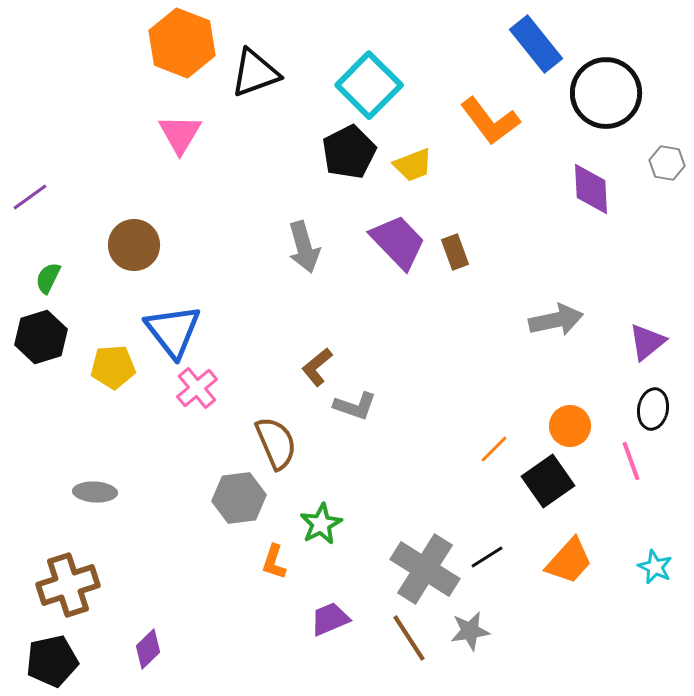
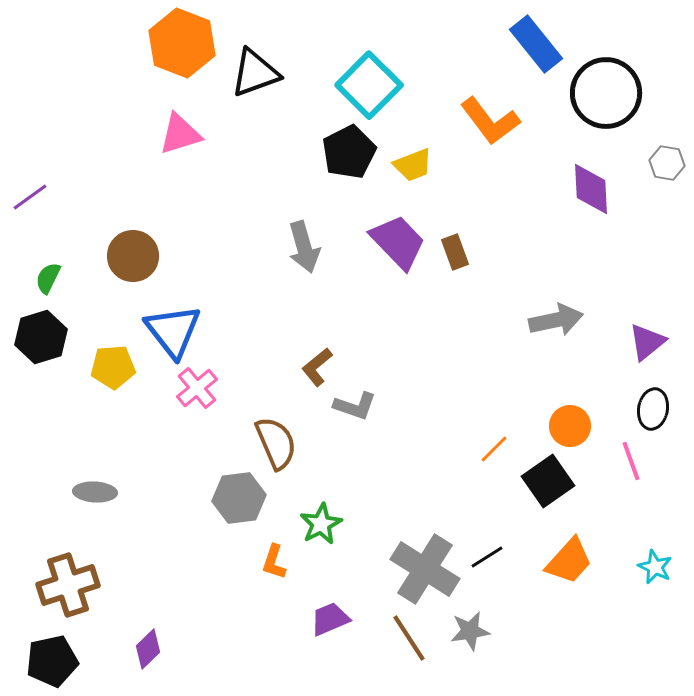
pink triangle at (180, 134): rotated 42 degrees clockwise
brown circle at (134, 245): moved 1 px left, 11 px down
